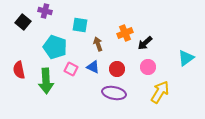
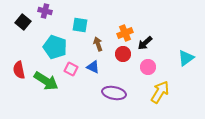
red circle: moved 6 px right, 15 px up
green arrow: rotated 55 degrees counterclockwise
